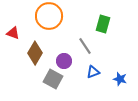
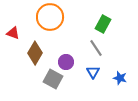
orange circle: moved 1 px right, 1 px down
green rectangle: rotated 12 degrees clockwise
gray line: moved 11 px right, 2 px down
purple circle: moved 2 px right, 1 px down
blue triangle: rotated 40 degrees counterclockwise
blue star: moved 1 px up
